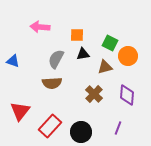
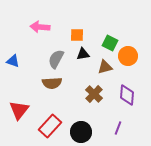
red triangle: moved 1 px left, 1 px up
